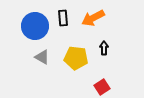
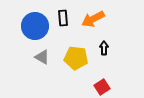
orange arrow: moved 1 px down
